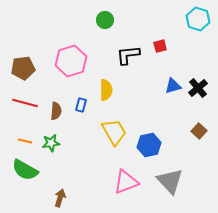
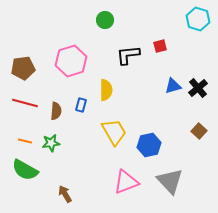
brown arrow: moved 5 px right, 4 px up; rotated 48 degrees counterclockwise
